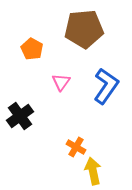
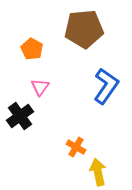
pink triangle: moved 21 px left, 5 px down
yellow arrow: moved 5 px right, 1 px down
